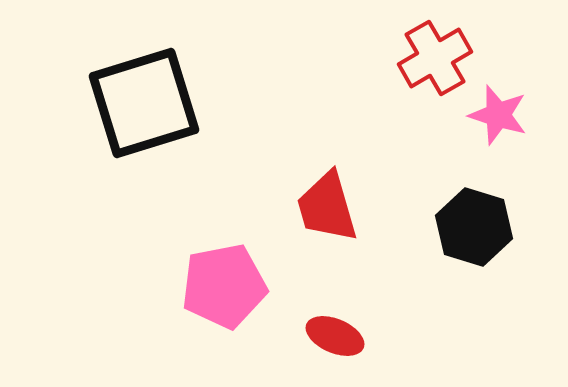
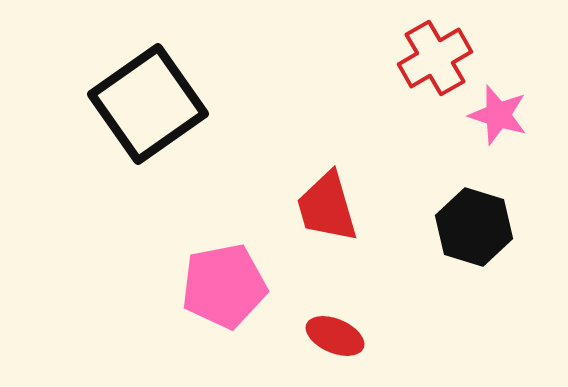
black square: moved 4 px right, 1 px down; rotated 18 degrees counterclockwise
